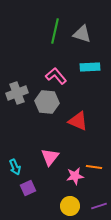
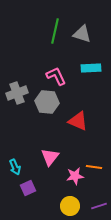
cyan rectangle: moved 1 px right, 1 px down
pink L-shape: rotated 15 degrees clockwise
